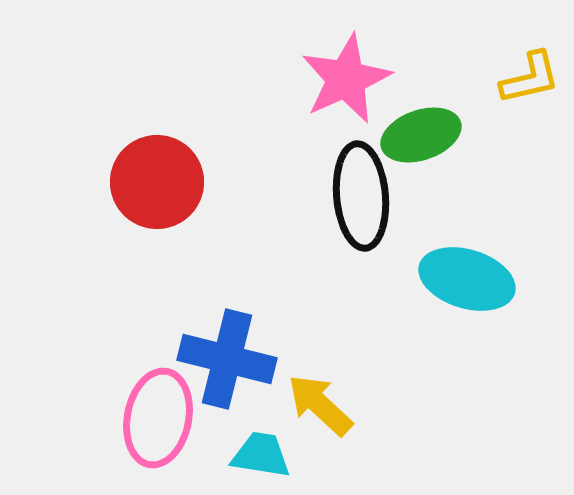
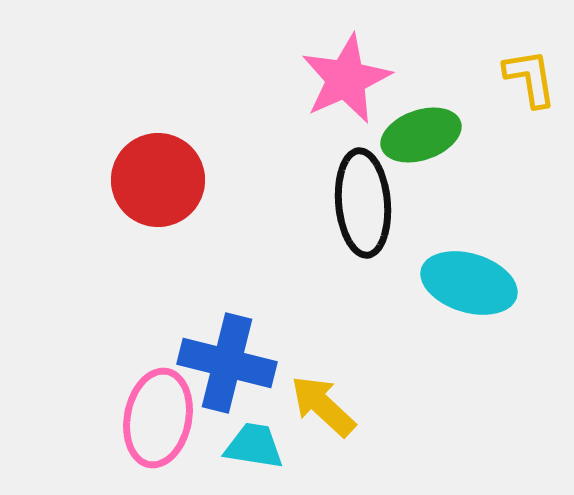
yellow L-shape: rotated 86 degrees counterclockwise
red circle: moved 1 px right, 2 px up
black ellipse: moved 2 px right, 7 px down
cyan ellipse: moved 2 px right, 4 px down
blue cross: moved 4 px down
yellow arrow: moved 3 px right, 1 px down
cyan trapezoid: moved 7 px left, 9 px up
